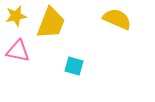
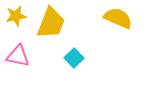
yellow semicircle: moved 1 px right, 1 px up
pink triangle: moved 5 px down
cyan square: moved 8 px up; rotated 30 degrees clockwise
